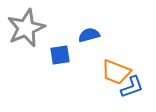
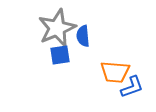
gray star: moved 31 px right
blue semicircle: moved 6 px left, 1 px down; rotated 80 degrees counterclockwise
orange trapezoid: moved 1 px left; rotated 16 degrees counterclockwise
